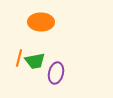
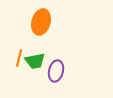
orange ellipse: rotated 75 degrees counterclockwise
purple ellipse: moved 2 px up
